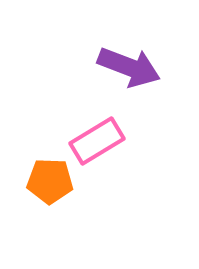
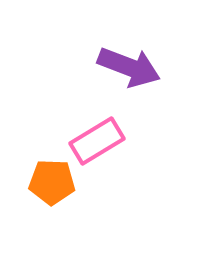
orange pentagon: moved 2 px right, 1 px down
